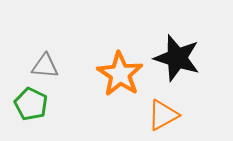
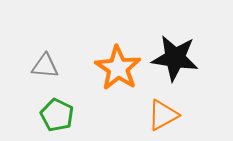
black star: moved 2 px left; rotated 9 degrees counterclockwise
orange star: moved 2 px left, 6 px up
green pentagon: moved 26 px right, 11 px down
